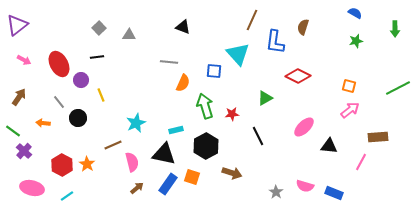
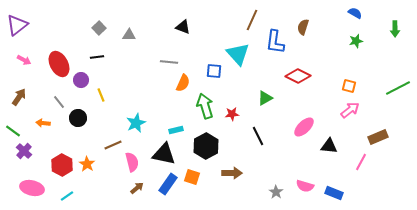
brown rectangle at (378, 137): rotated 18 degrees counterclockwise
brown arrow at (232, 173): rotated 18 degrees counterclockwise
